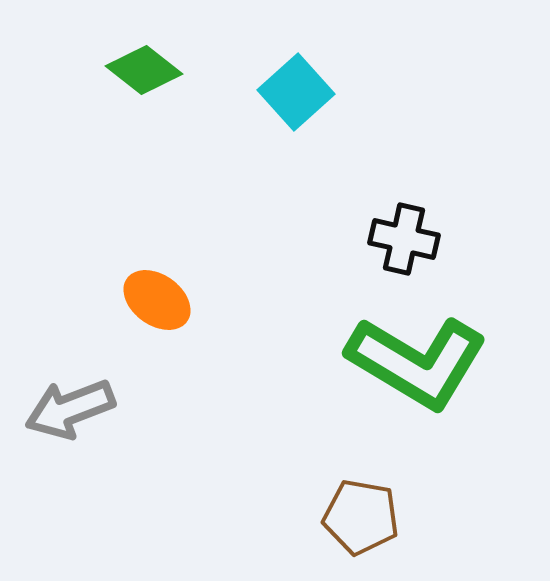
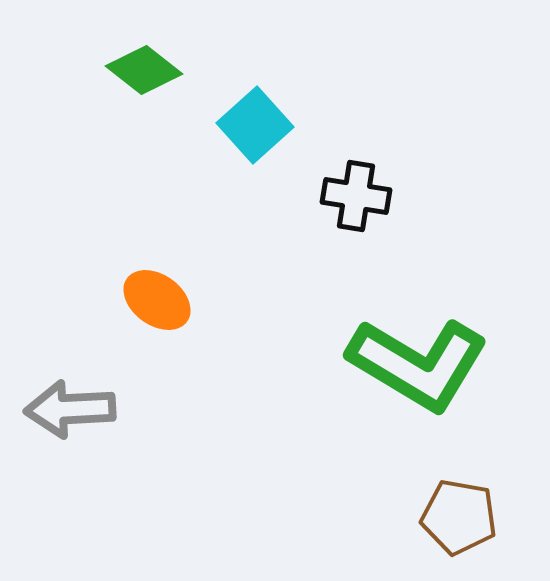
cyan square: moved 41 px left, 33 px down
black cross: moved 48 px left, 43 px up; rotated 4 degrees counterclockwise
green L-shape: moved 1 px right, 2 px down
gray arrow: rotated 18 degrees clockwise
brown pentagon: moved 98 px right
